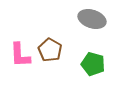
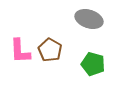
gray ellipse: moved 3 px left
pink L-shape: moved 4 px up
